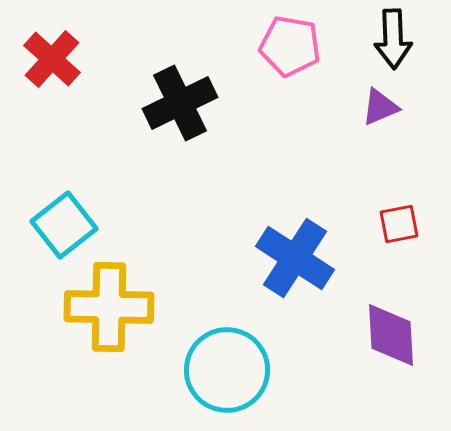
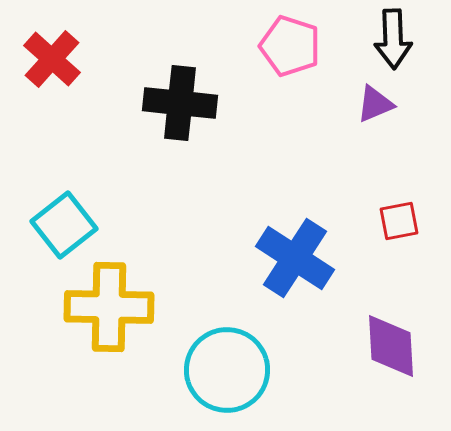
pink pentagon: rotated 8 degrees clockwise
black cross: rotated 32 degrees clockwise
purple triangle: moved 5 px left, 3 px up
red square: moved 3 px up
purple diamond: moved 11 px down
